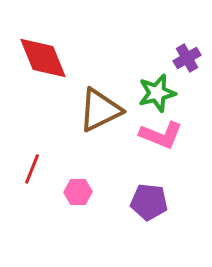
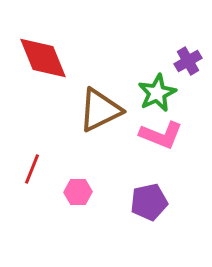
purple cross: moved 1 px right, 3 px down
green star: rotated 12 degrees counterclockwise
purple pentagon: rotated 18 degrees counterclockwise
